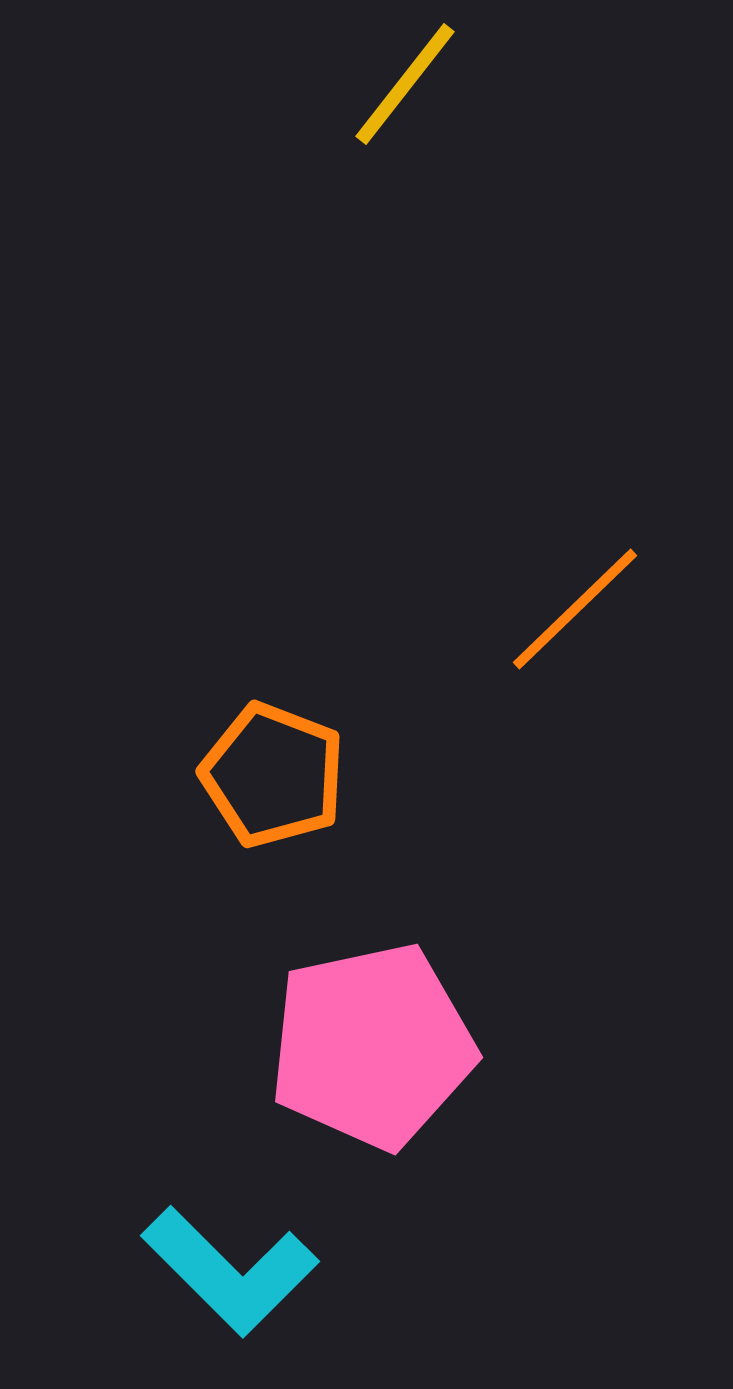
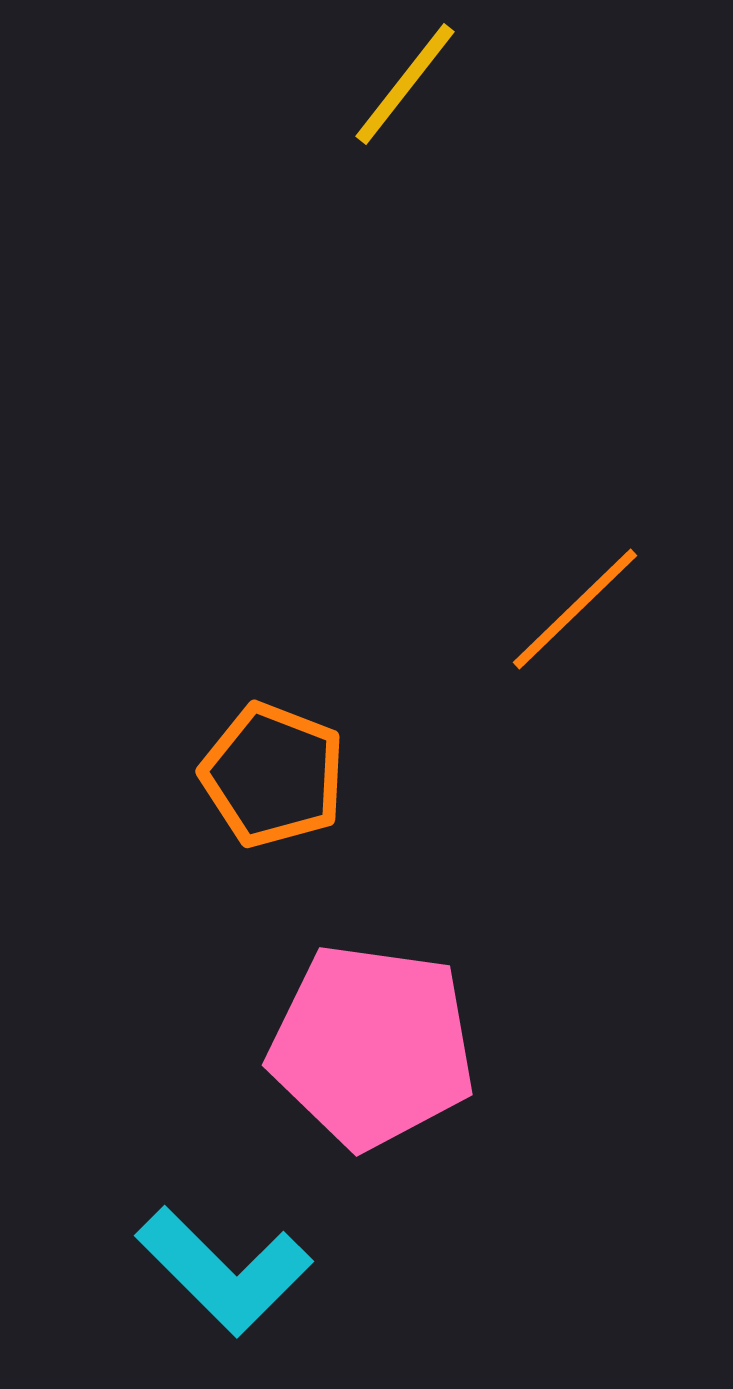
pink pentagon: rotated 20 degrees clockwise
cyan L-shape: moved 6 px left
